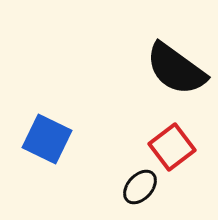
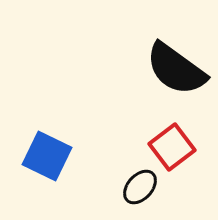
blue square: moved 17 px down
